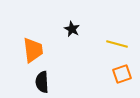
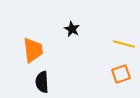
yellow line: moved 7 px right
orange square: moved 1 px left
